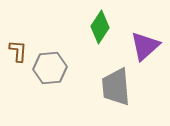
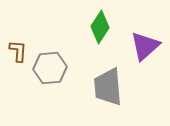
gray trapezoid: moved 8 px left
